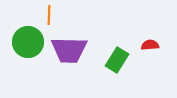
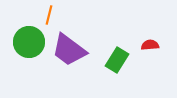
orange line: rotated 12 degrees clockwise
green circle: moved 1 px right
purple trapezoid: rotated 36 degrees clockwise
